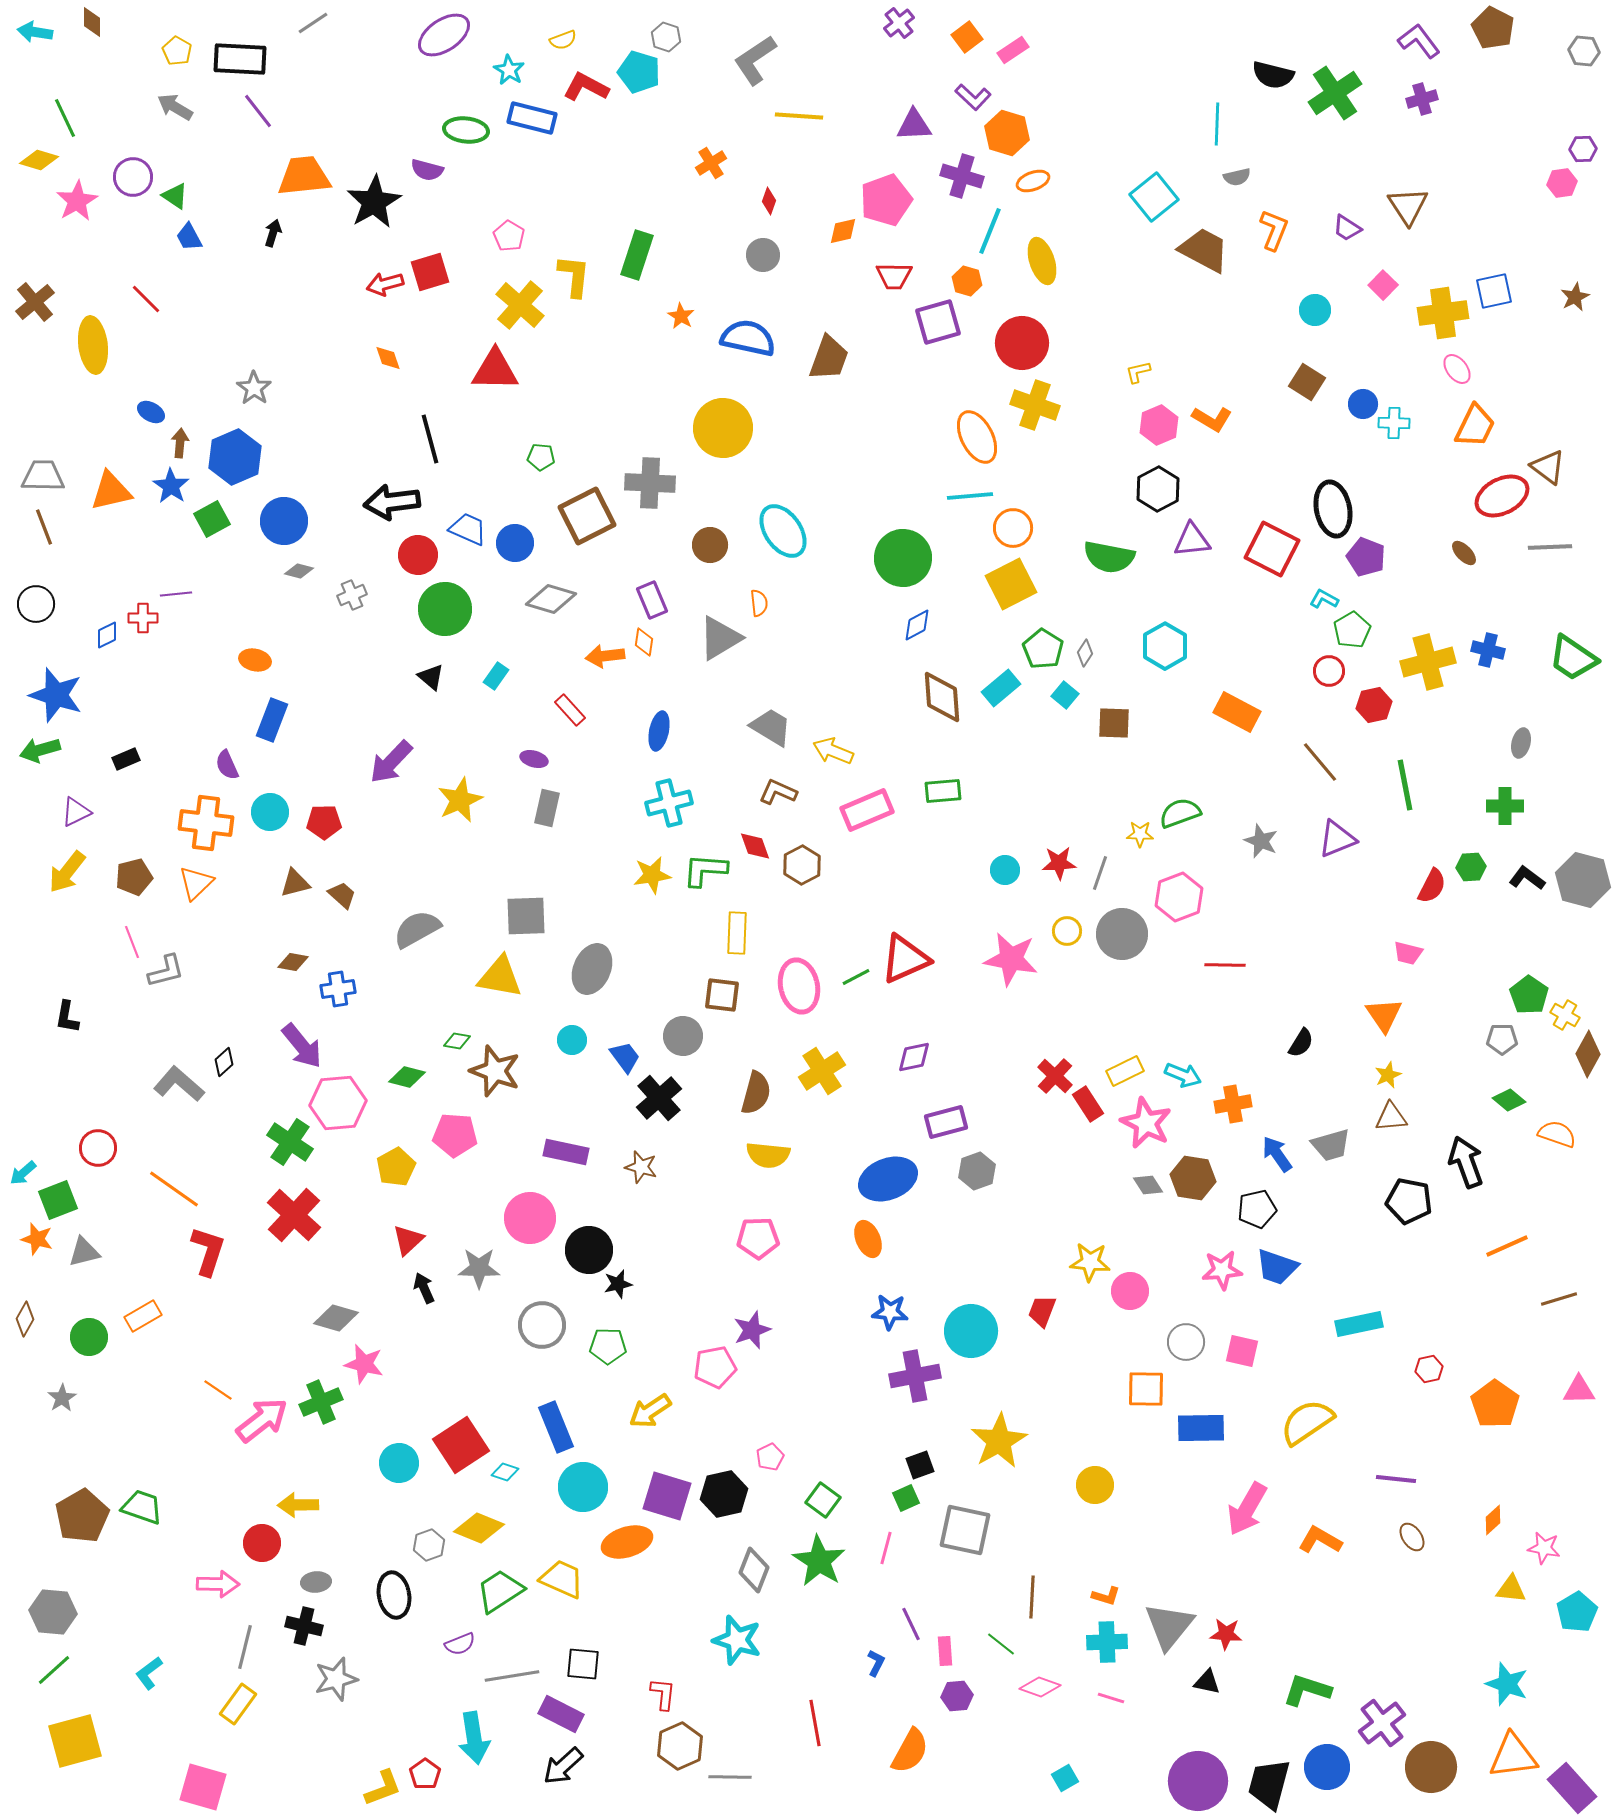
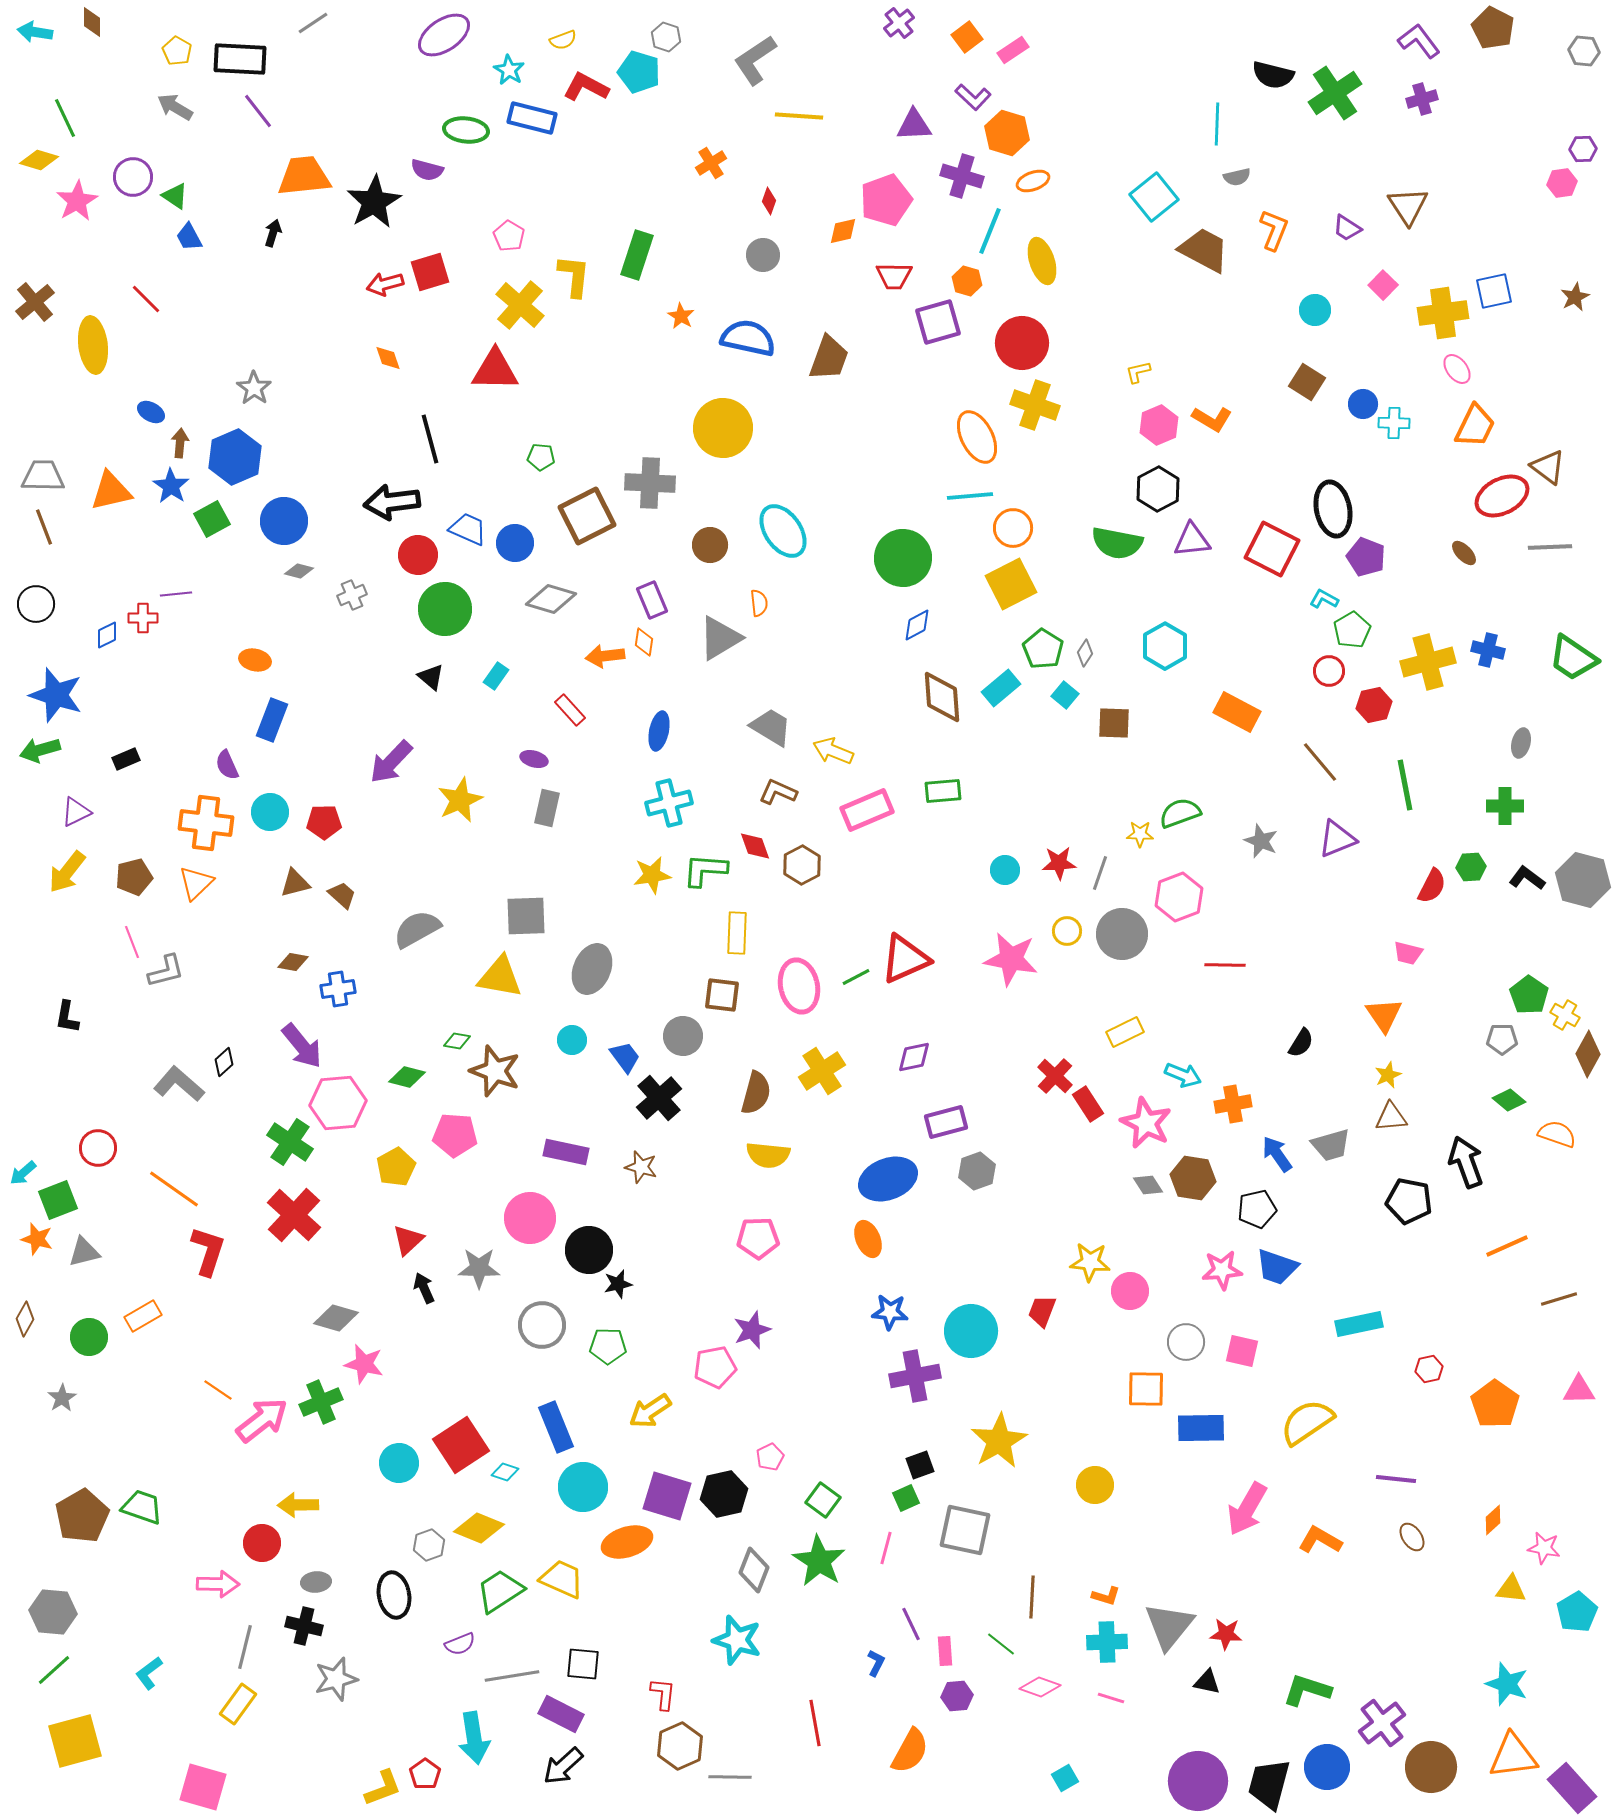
green semicircle at (1109, 557): moved 8 px right, 14 px up
yellow rectangle at (1125, 1071): moved 39 px up
